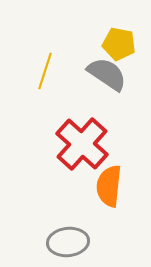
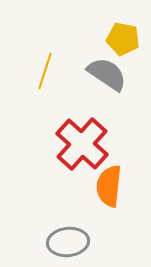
yellow pentagon: moved 4 px right, 5 px up
